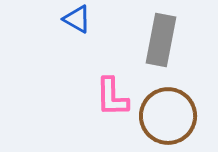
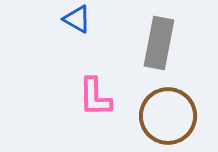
gray rectangle: moved 2 px left, 3 px down
pink L-shape: moved 17 px left
